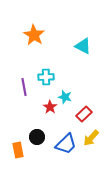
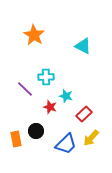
purple line: moved 1 px right, 2 px down; rotated 36 degrees counterclockwise
cyan star: moved 1 px right, 1 px up
red star: rotated 16 degrees counterclockwise
black circle: moved 1 px left, 6 px up
orange rectangle: moved 2 px left, 11 px up
